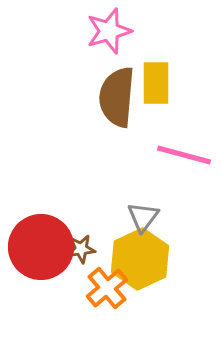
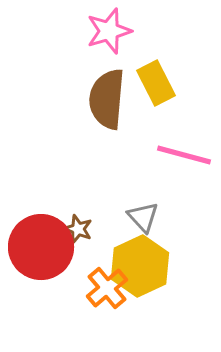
yellow rectangle: rotated 27 degrees counterclockwise
brown semicircle: moved 10 px left, 2 px down
gray triangle: rotated 20 degrees counterclockwise
brown star: moved 3 px left, 20 px up; rotated 28 degrees clockwise
yellow hexagon: moved 7 px down
